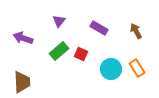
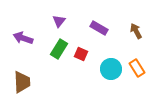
green rectangle: moved 2 px up; rotated 18 degrees counterclockwise
